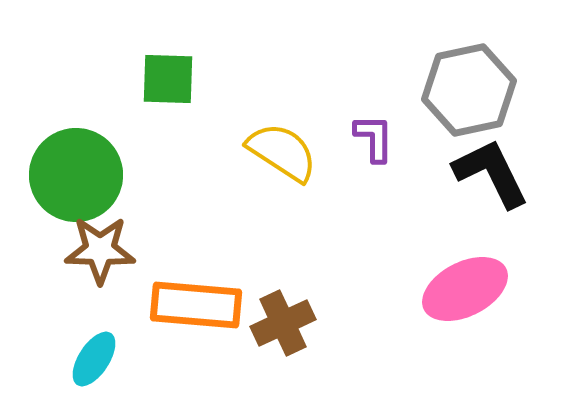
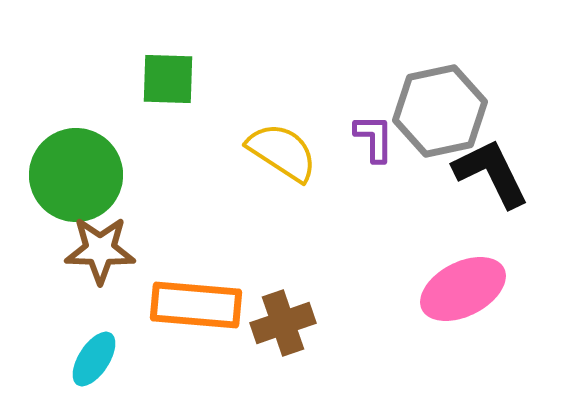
gray hexagon: moved 29 px left, 21 px down
pink ellipse: moved 2 px left
brown cross: rotated 6 degrees clockwise
